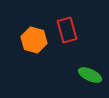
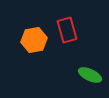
orange hexagon: rotated 25 degrees counterclockwise
